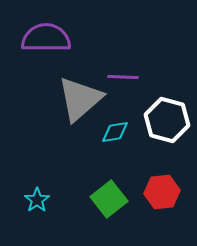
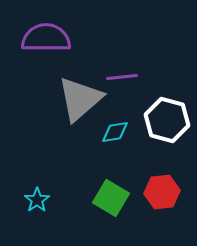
purple line: moved 1 px left; rotated 8 degrees counterclockwise
green square: moved 2 px right, 1 px up; rotated 21 degrees counterclockwise
